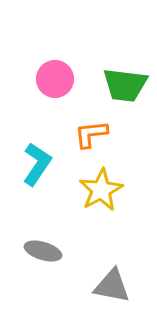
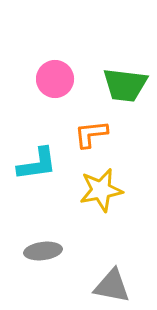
cyan L-shape: rotated 48 degrees clockwise
yellow star: rotated 18 degrees clockwise
gray ellipse: rotated 24 degrees counterclockwise
